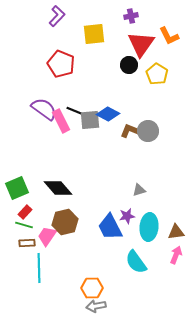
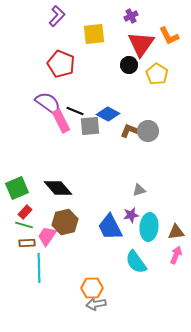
purple cross: rotated 16 degrees counterclockwise
purple semicircle: moved 4 px right, 6 px up
gray square: moved 6 px down
purple star: moved 4 px right, 1 px up
gray arrow: moved 2 px up
